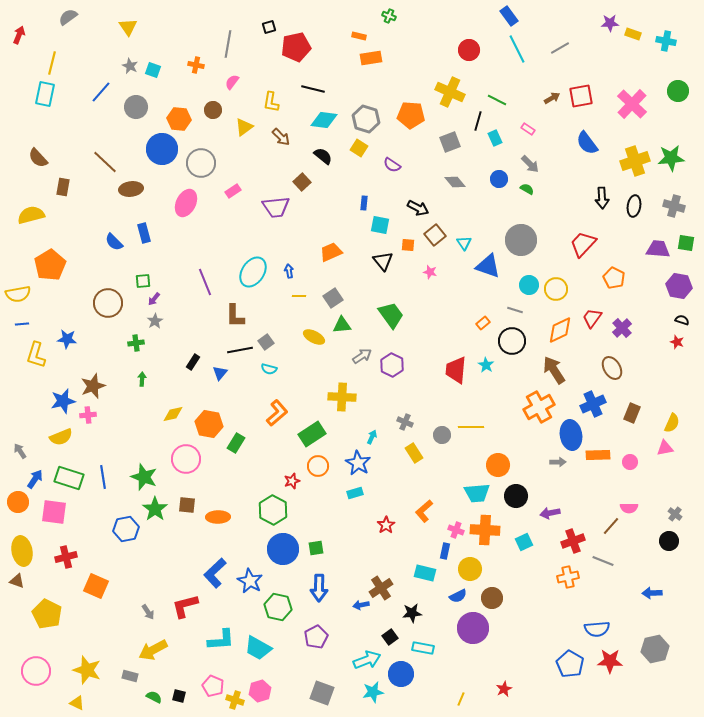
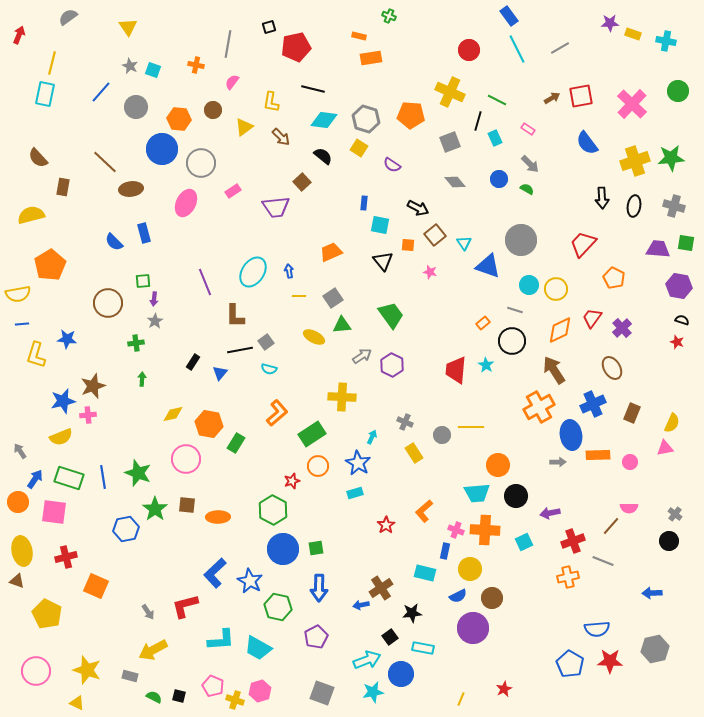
purple arrow at (154, 299): rotated 32 degrees counterclockwise
green star at (144, 477): moved 6 px left, 4 px up
